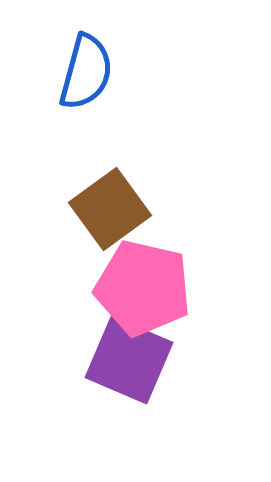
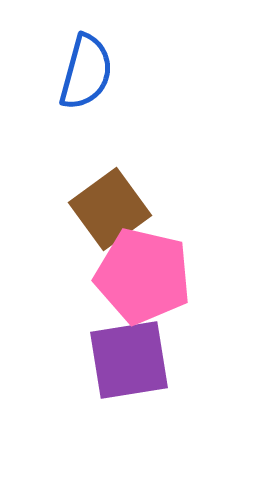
pink pentagon: moved 12 px up
purple square: rotated 32 degrees counterclockwise
